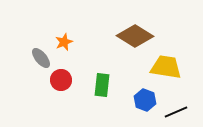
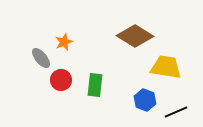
green rectangle: moved 7 px left
